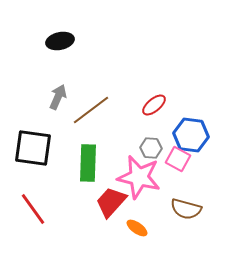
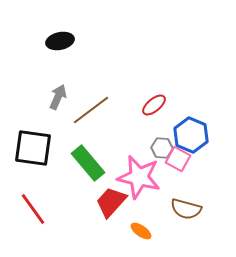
blue hexagon: rotated 16 degrees clockwise
gray hexagon: moved 11 px right
green rectangle: rotated 42 degrees counterclockwise
orange ellipse: moved 4 px right, 3 px down
